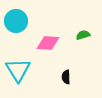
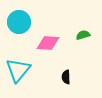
cyan circle: moved 3 px right, 1 px down
cyan triangle: rotated 12 degrees clockwise
